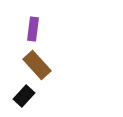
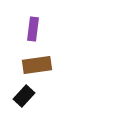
brown rectangle: rotated 56 degrees counterclockwise
